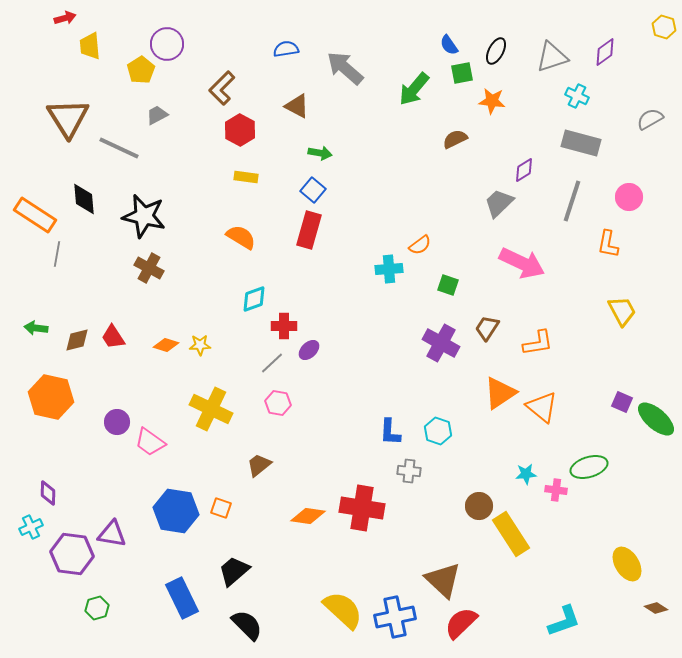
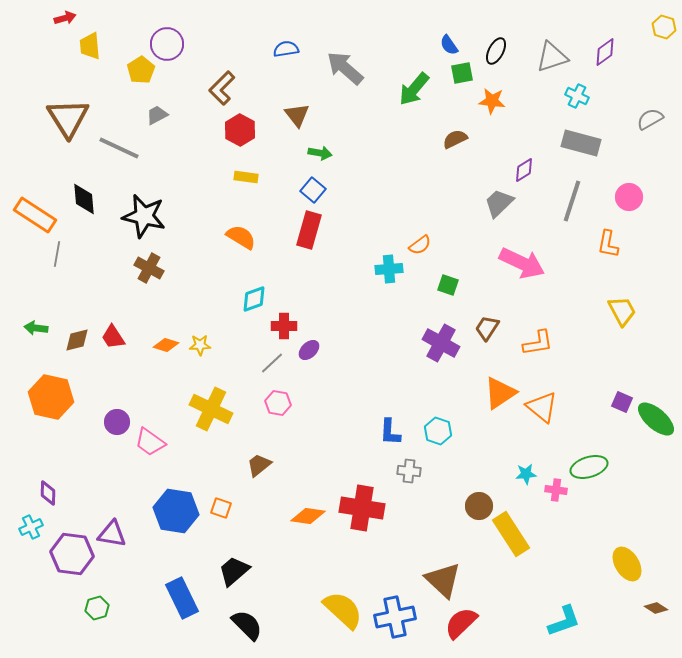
brown triangle at (297, 106): moved 9 px down; rotated 24 degrees clockwise
